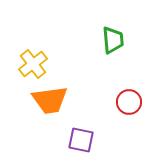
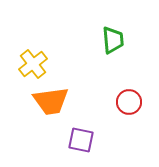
orange trapezoid: moved 1 px right, 1 px down
